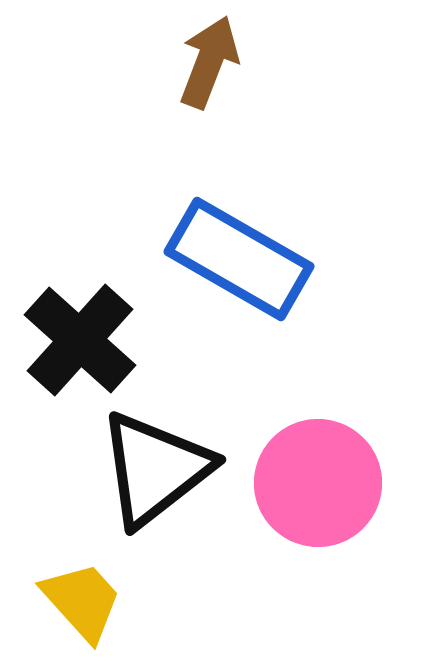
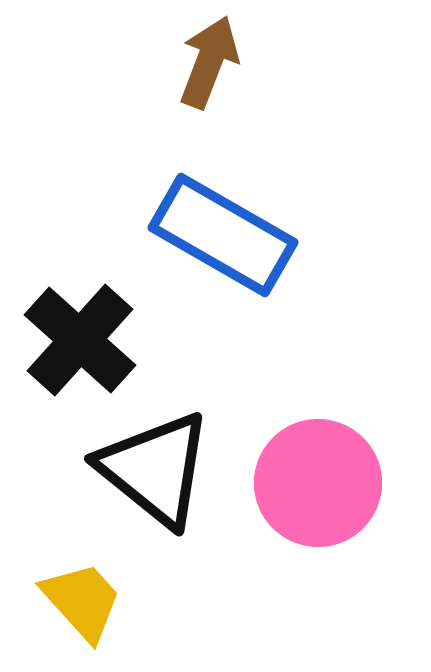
blue rectangle: moved 16 px left, 24 px up
black triangle: rotated 43 degrees counterclockwise
